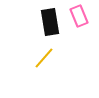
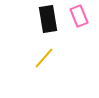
black rectangle: moved 2 px left, 3 px up
